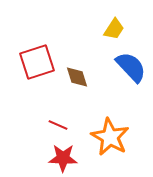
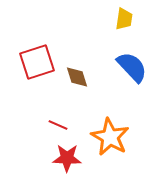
yellow trapezoid: moved 10 px right, 10 px up; rotated 25 degrees counterclockwise
blue semicircle: moved 1 px right
red star: moved 4 px right
